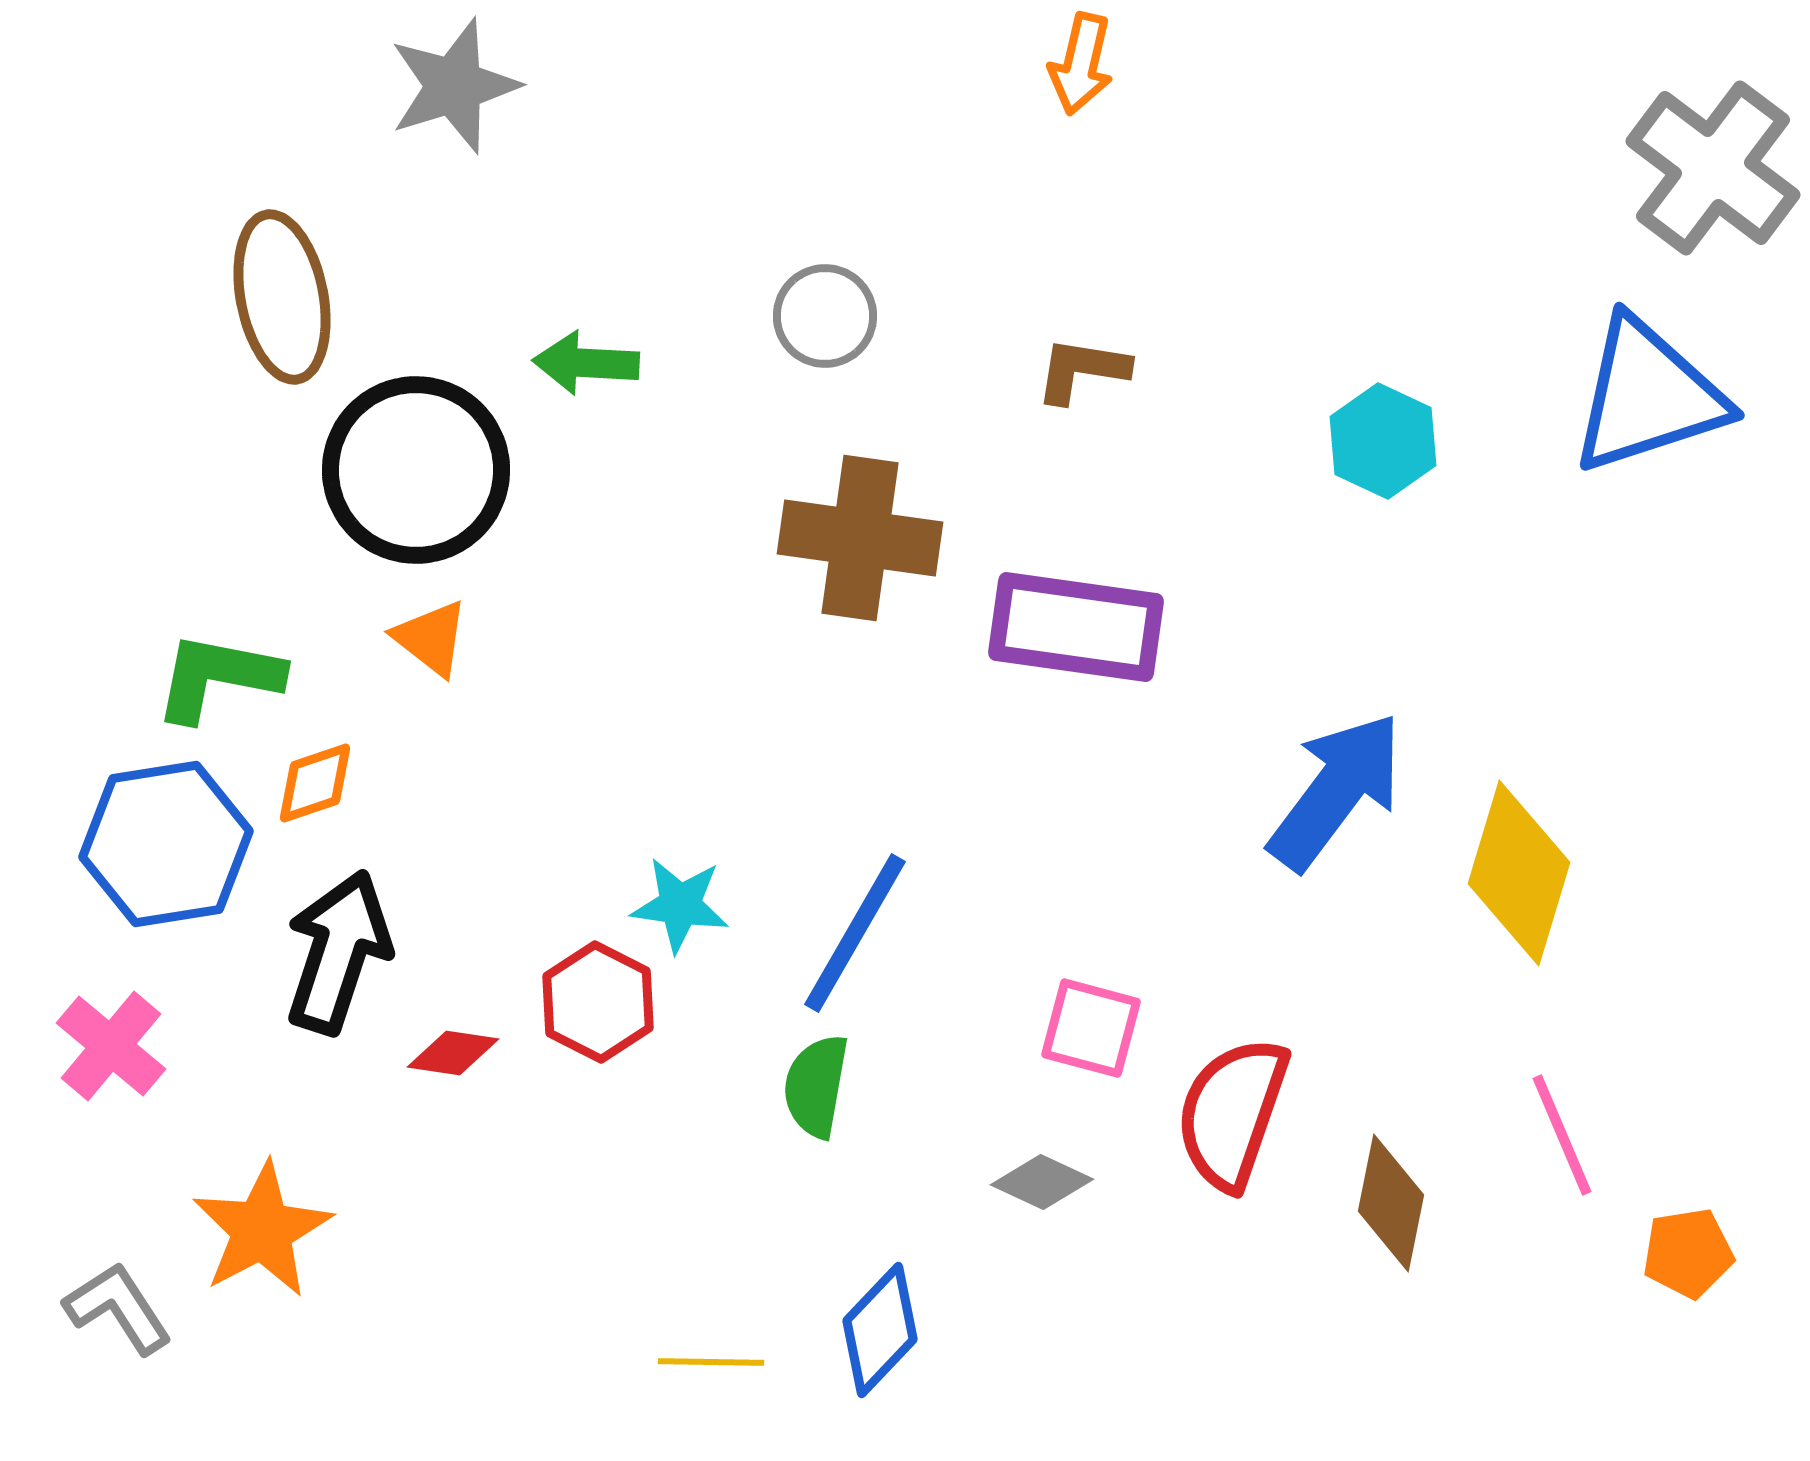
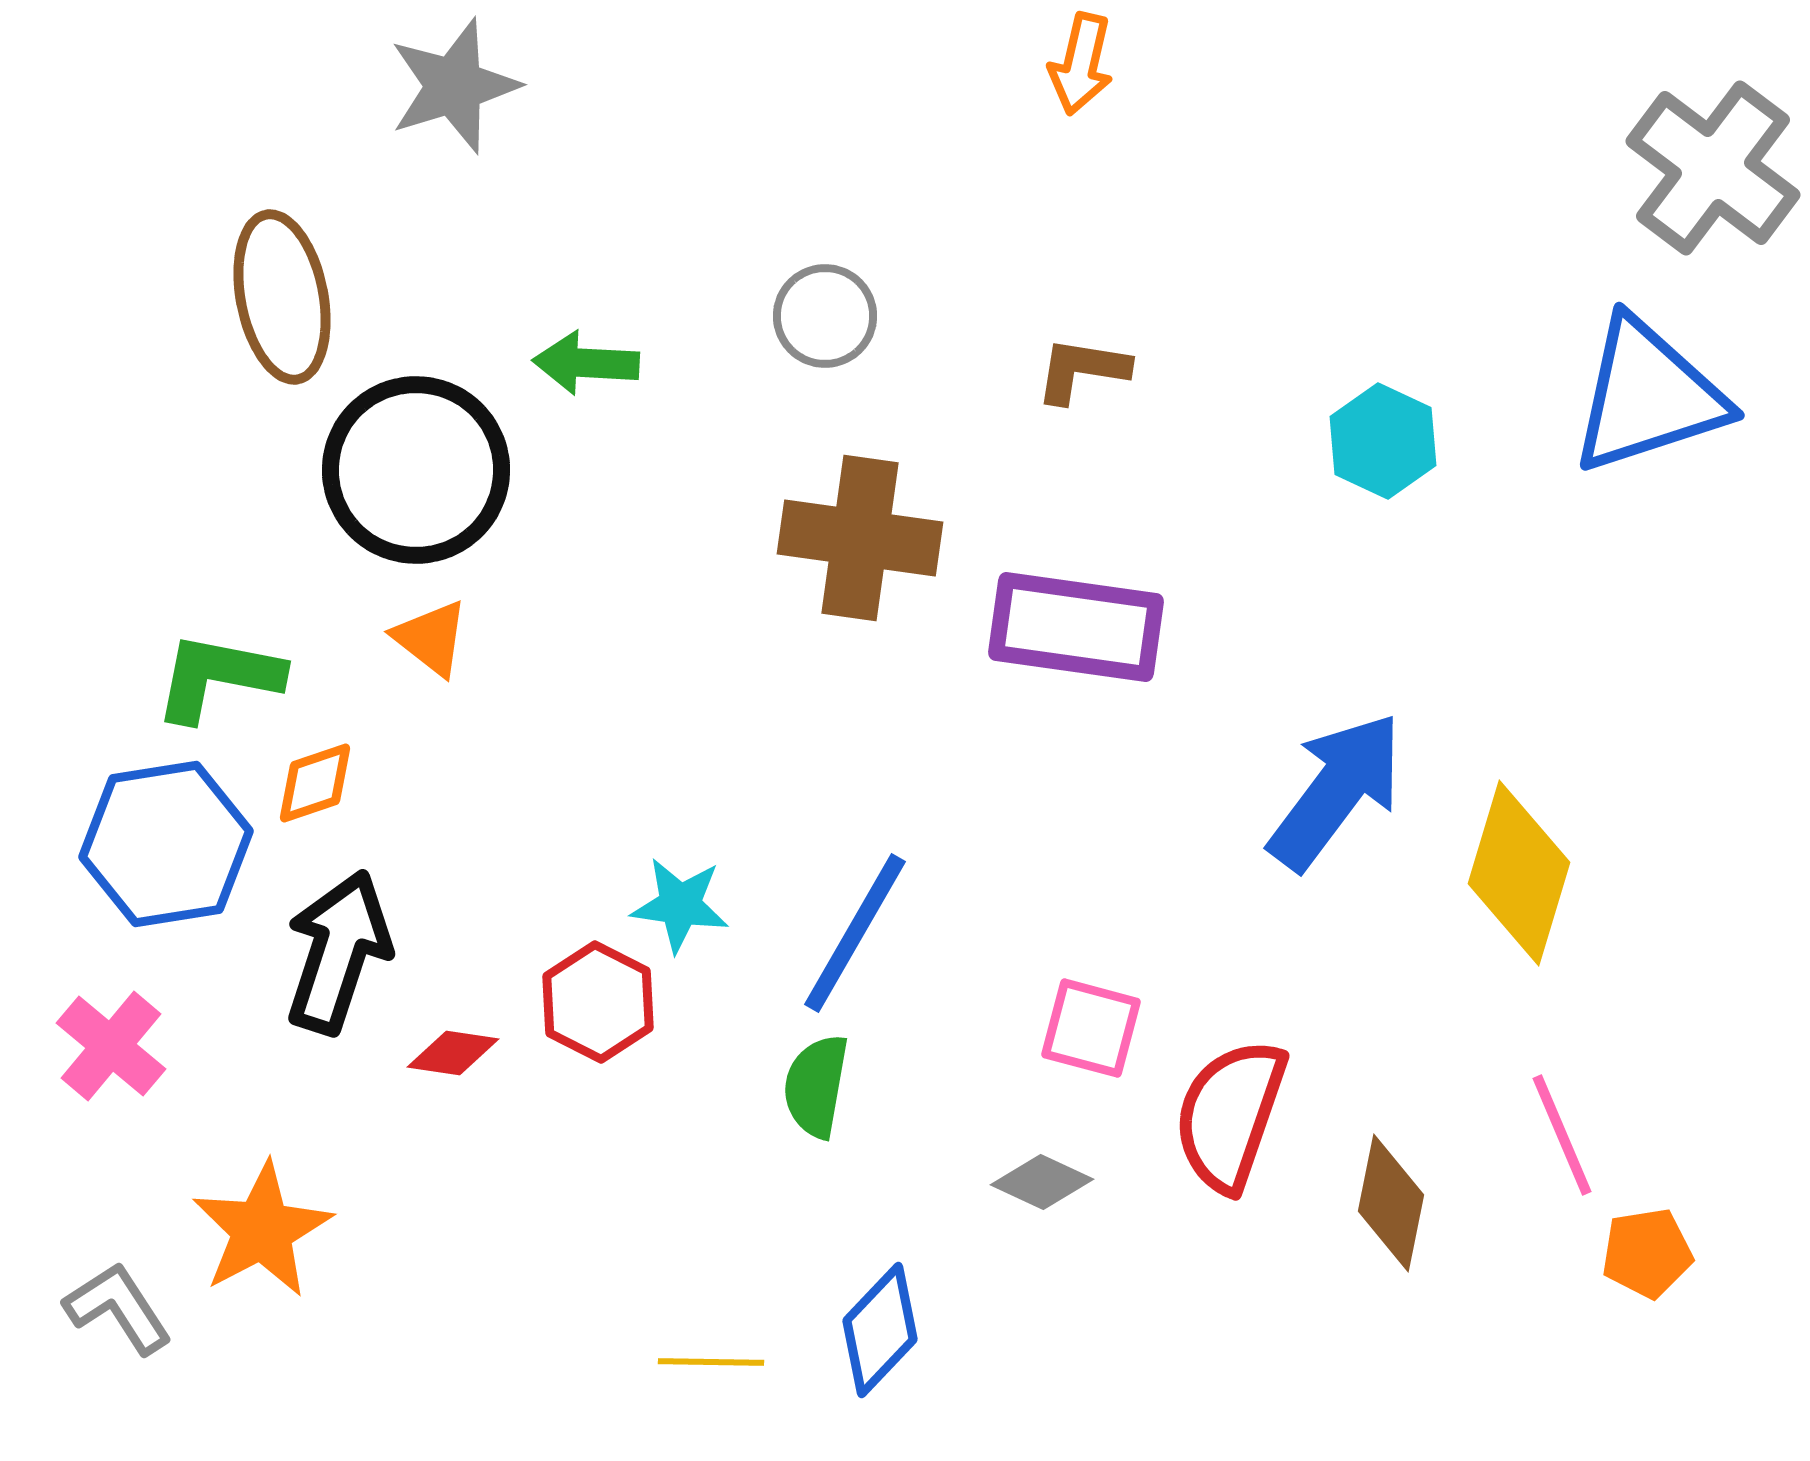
red semicircle: moved 2 px left, 2 px down
orange pentagon: moved 41 px left
